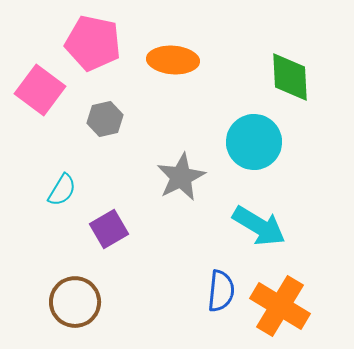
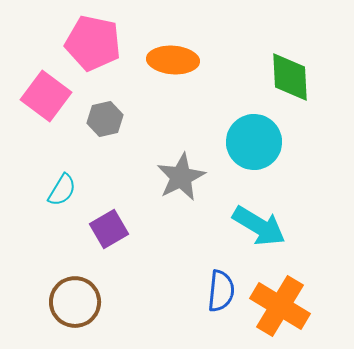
pink square: moved 6 px right, 6 px down
